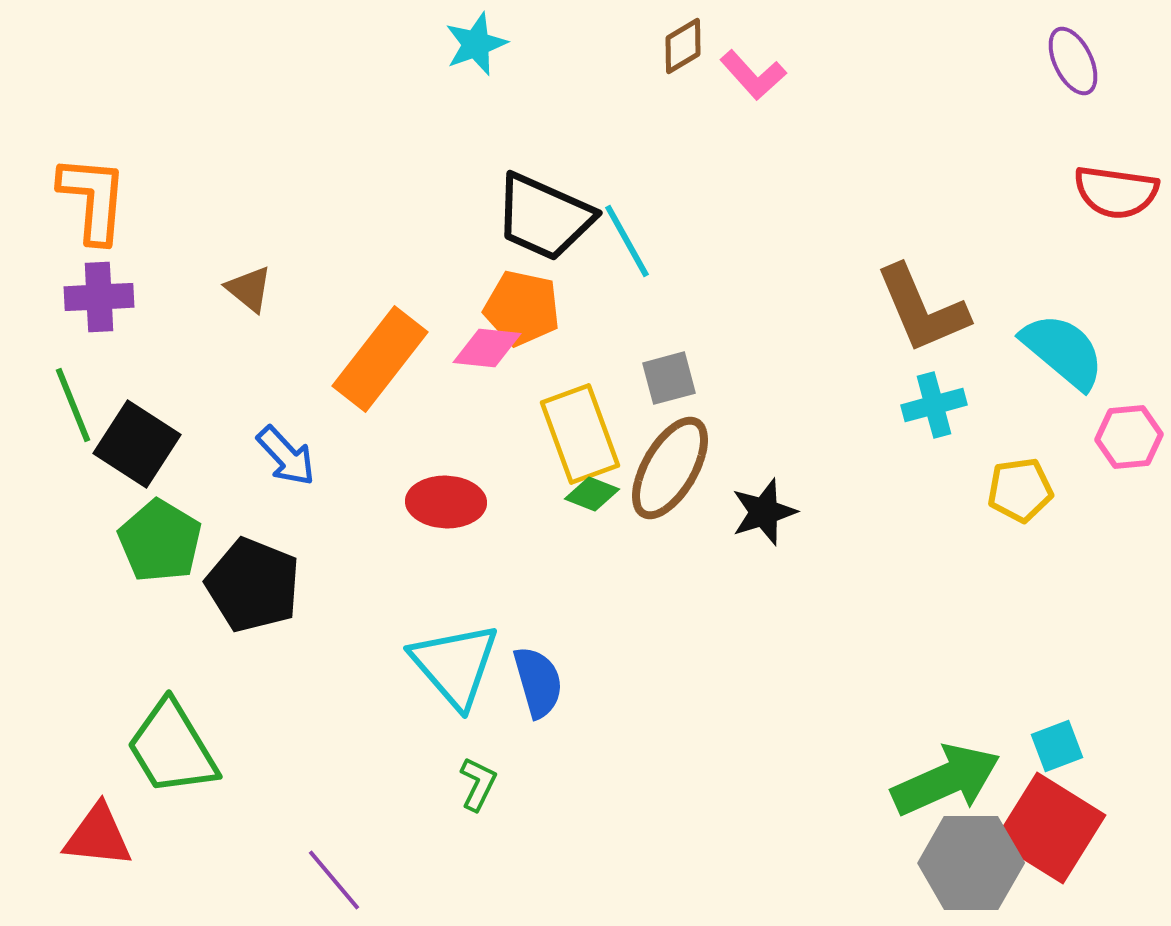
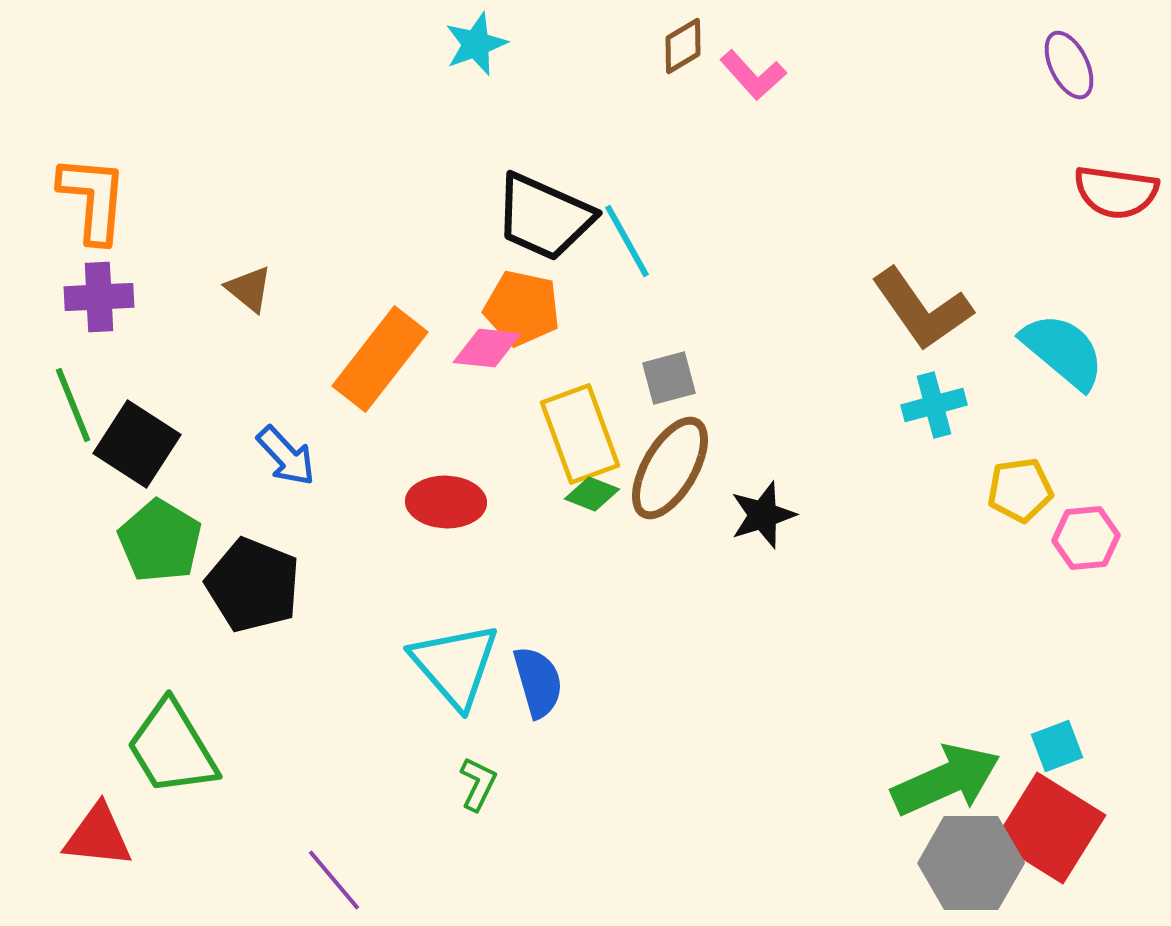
purple ellipse: moved 4 px left, 4 px down
brown L-shape: rotated 12 degrees counterclockwise
pink hexagon: moved 43 px left, 101 px down
black star: moved 1 px left, 3 px down
